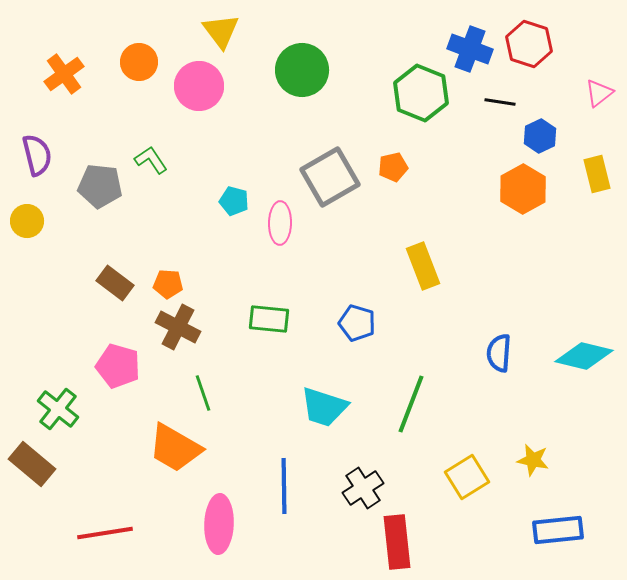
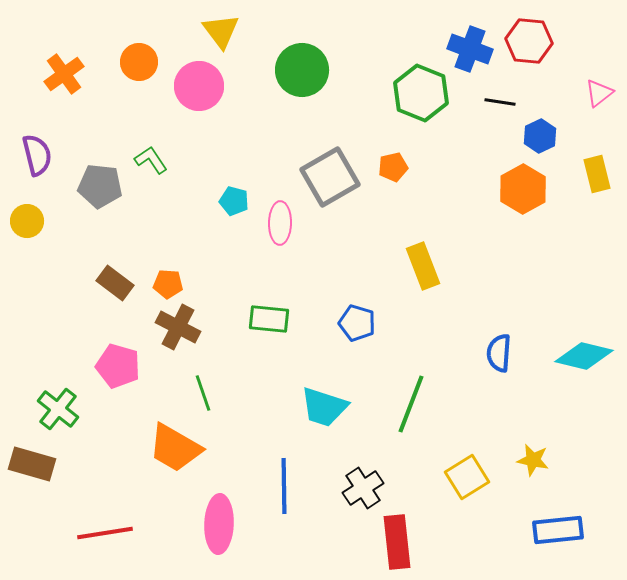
red hexagon at (529, 44): moved 3 px up; rotated 12 degrees counterclockwise
brown rectangle at (32, 464): rotated 24 degrees counterclockwise
